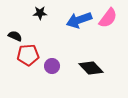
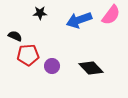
pink semicircle: moved 3 px right, 3 px up
